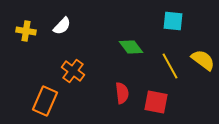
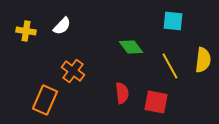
yellow semicircle: rotated 60 degrees clockwise
orange rectangle: moved 1 px up
